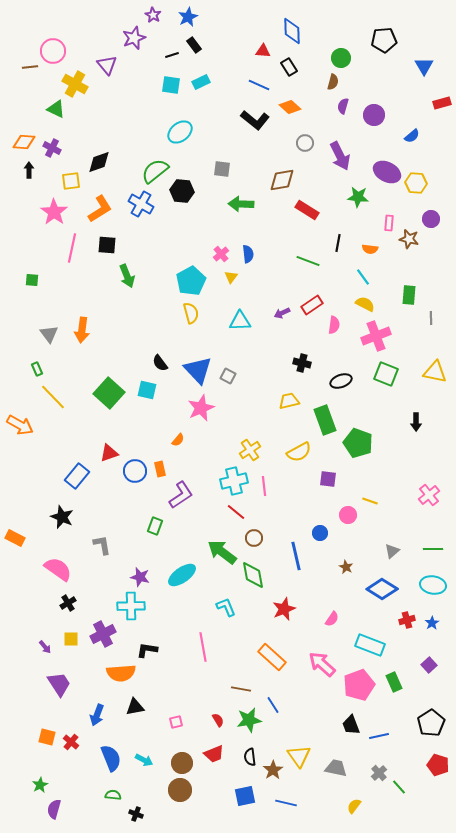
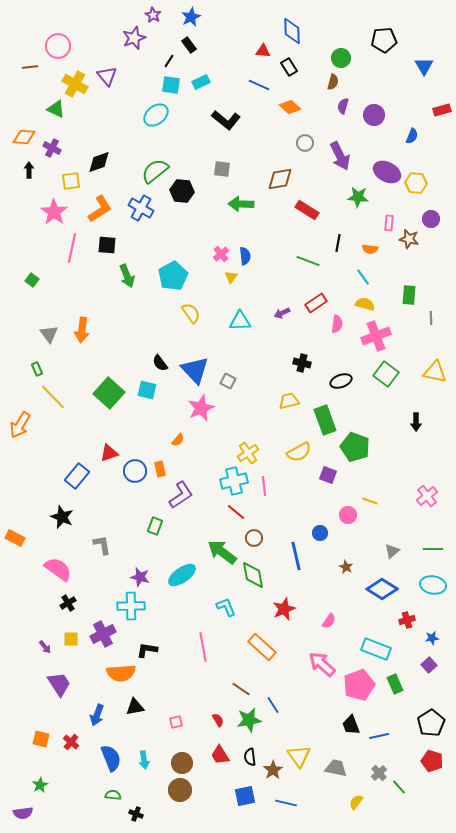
blue star at (188, 17): moved 3 px right
black rectangle at (194, 45): moved 5 px left
pink circle at (53, 51): moved 5 px right, 5 px up
black line at (172, 55): moved 3 px left, 6 px down; rotated 40 degrees counterclockwise
purple triangle at (107, 65): moved 11 px down
red rectangle at (442, 103): moved 7 px down
black L-shape at (255, 120): moved 29 px left
cyan ellipse at (180, 132): moved 24 px left, 17 px up
blue semicircle at (412, 136): rotated 28 degrees counterclockwise
orange diamond at (24, 142): moved 5 px up
brown diamond at (282, 180): moved 2 px left, 1 px up
blue cross at (141, 204): moved 4 px down
blue semicircle at (248, 254): moved 3 px left, 2 px down
green square at (32, 280): rotated 32 degrees clockwise
cyan pentagon at (191, 281): moved 18 px left, 5 px up
yellow semicircle at (365, 304): rotated 12 degrees counterclockwise
red rectangle at (312, 305): moved 4 px right, 2 px up
yellow semicircle at (191, 313): rotated 20 degrees counterclockwise
pink semicircle at (334, 325): moved 3 px right, 1 px up
blue triangle at (198, 370): moved 3 px left
green square at (386, 374): rotated 15 degrees clockwise
gray square at (228, 376): moved 5 px down
orange arrow at (20, 425): rotated 92 degrees clockwise
green pentagon at (358, 443): moved 3 px left, 4 px down
yellow cross at (250, 450): moved 2 px left, 3 px down
purple square at (328, 479): moved 4 px up; rotated 12 degrees clockwise
pink cross at (429, 495): moved 2 px left, 1 px down
pink semicircle at (332, 619): moved 3 px left, 2 px down
blue star at (432, 623): moved 15 px down; rotated 24 degrees clockwise
cyan rectangle at (370, 645): moved 6 px right, 4 px down
orange rectangle at (272, 657): moved 10 px left, 10 px up
green rectangle at (394, 682): moved 1 px right, 2 px down
brown line at (241, 689): rotated 24 degrees clockwise
orange square at (47, 737): moved 6 px left, 2 px down
red trapezoid at (214, 754): moved 6 px right, 1 px down; rotated 80 degrees clockwise
cyan arrow at (144, 760): rotated 54 degrees clockwise
red pentagon at (438, 765): moved 6 px left, 4 px up
yellow semicircle at (354, 806): moved 2 px right, 4 px up
purple semicircle at (54, 809): moved 31 px left, 4 px down; rotated 114 degrees counterclockwise
